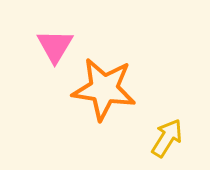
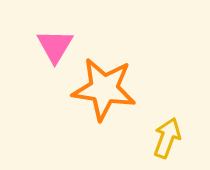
yellow arrow: rotated 12 degrees counterclockwise
